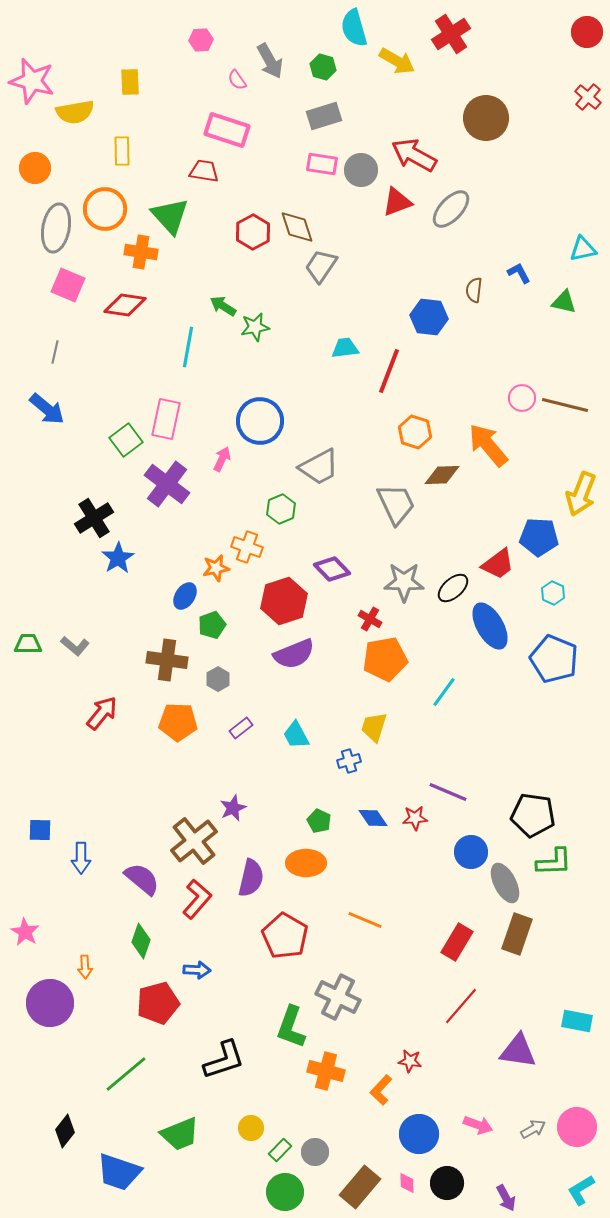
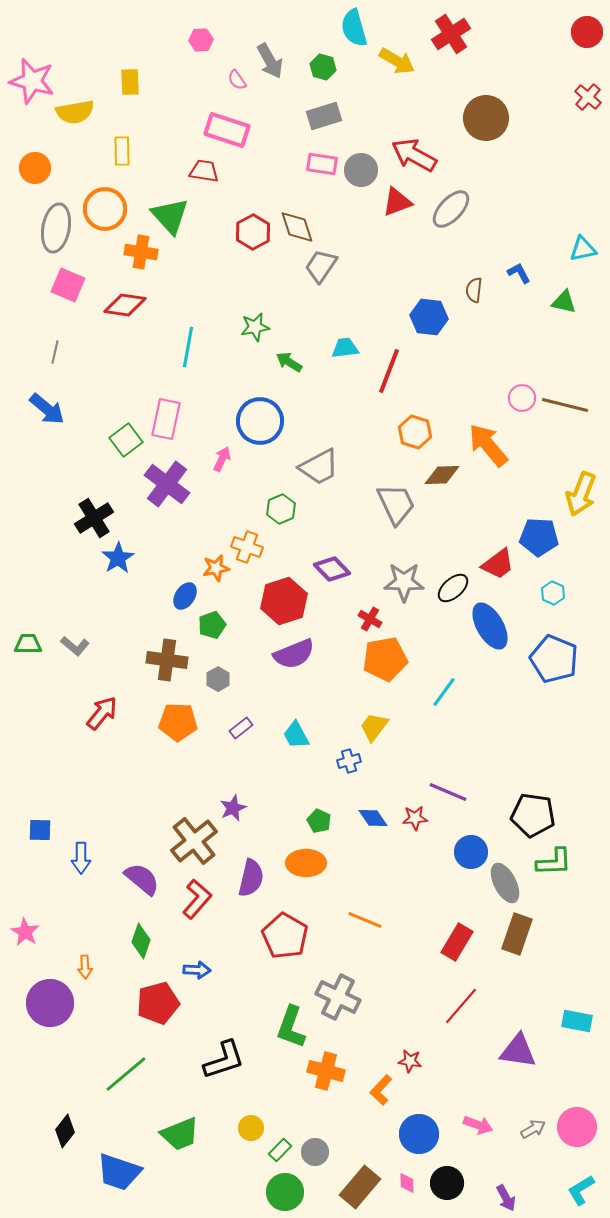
green arrow at (223, 306): moved 66 px right, 56 px down
yellow trapezoid at (374, 727): rotated 20 degrees clockwise
